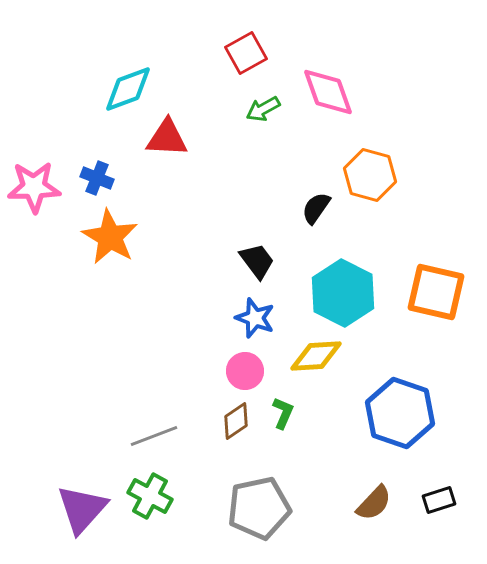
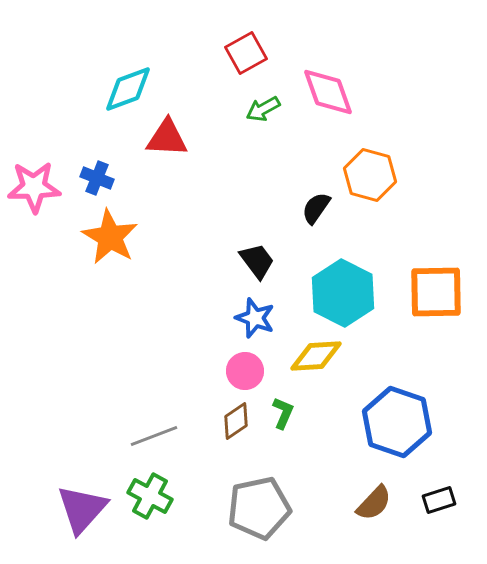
orange square: rotated 14 degrees counterclockwise
blue hexagon: moved 3 px left, 9 px down
